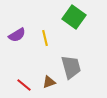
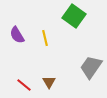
green square: moved 1 px up
purple semicircle: rotated 90 degrees clockwise
gray trapezoid: moved 20 px right; rotated 130 degrees counterclockwise
brown triangle: rotated 40 degrees counterclockwise
